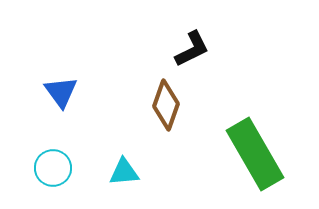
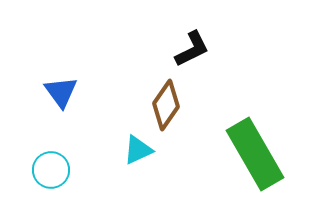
brown diamond: rotated 15 degrees clockwise
cyan circle: moved 2 px left, 2 px down
cyan triangle: moved 14 px right, 22 px up; rotated 20 degrees counterclockwise
